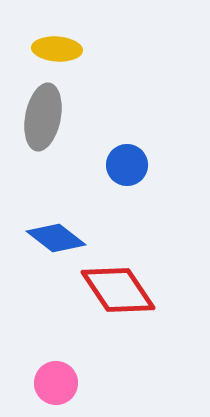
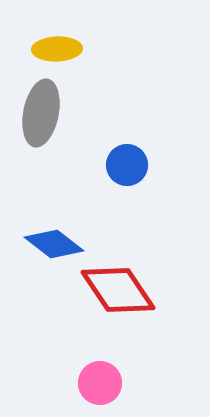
yellow ellipse: rotated 6 degrees counterclockwise
gray ellipse: moved 2 px left, 4 px up
blue diamond: moved 2 px left, 6 px down
pink circle: moved 44 px right
